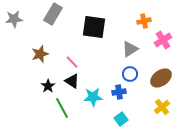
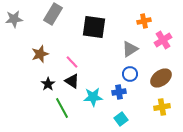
black star: moved 2 px up
yellow cross: rotated 28 degrees clockwise
